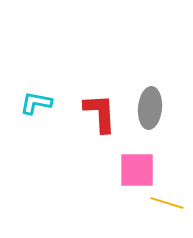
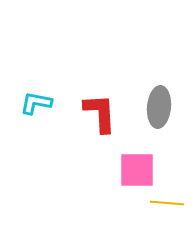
gray ellipse: moved 9 px right, 1 px up
yellow line: rotated 12 degrees counterclockwise
